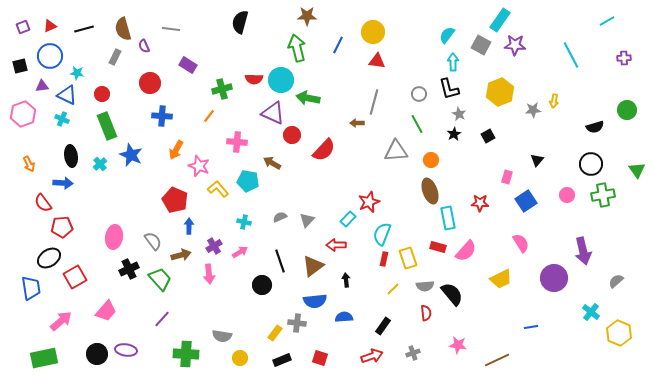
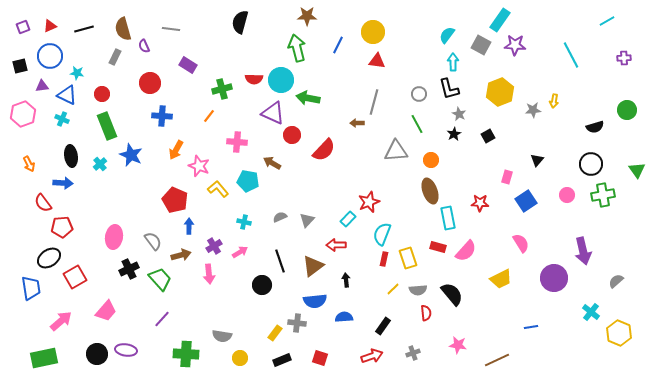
gray semicircle at (425, 286): moved 7 px left, 4 px down
